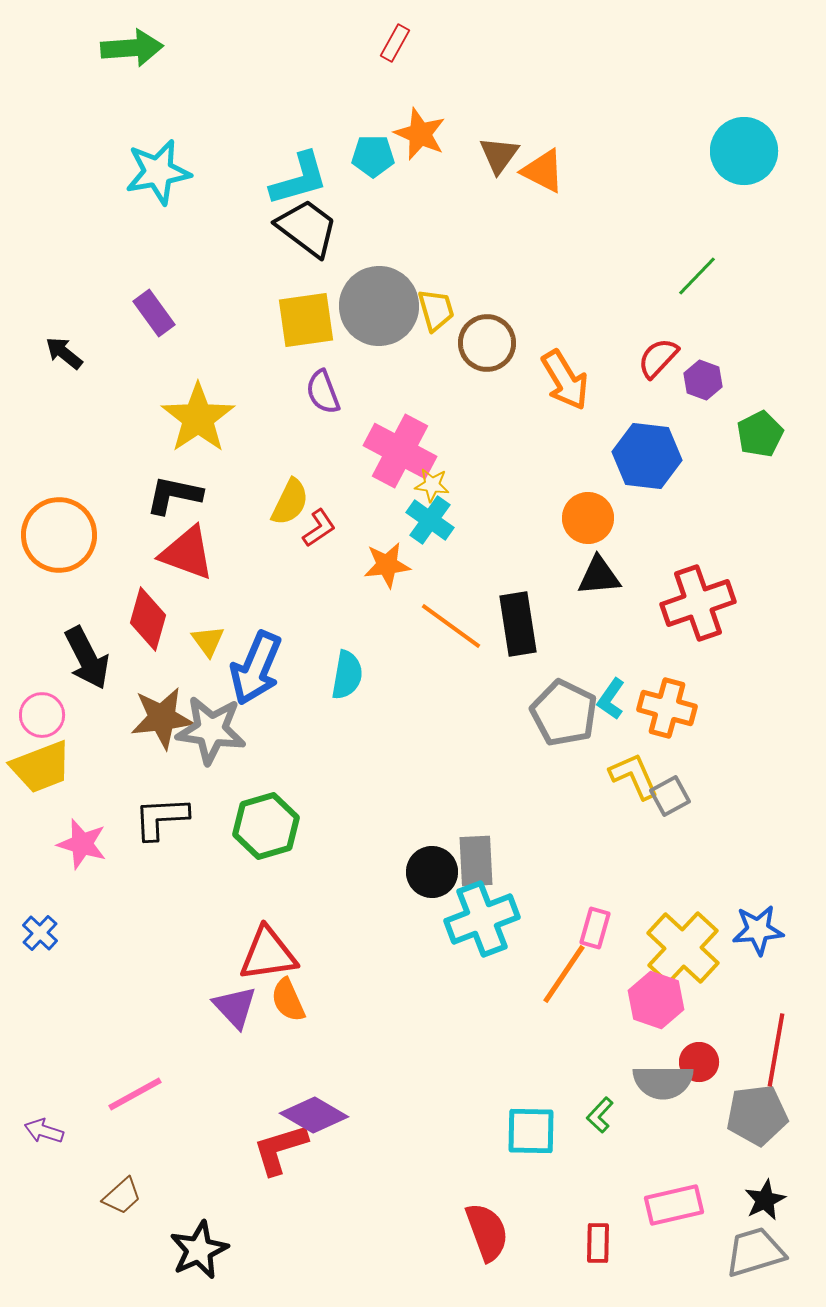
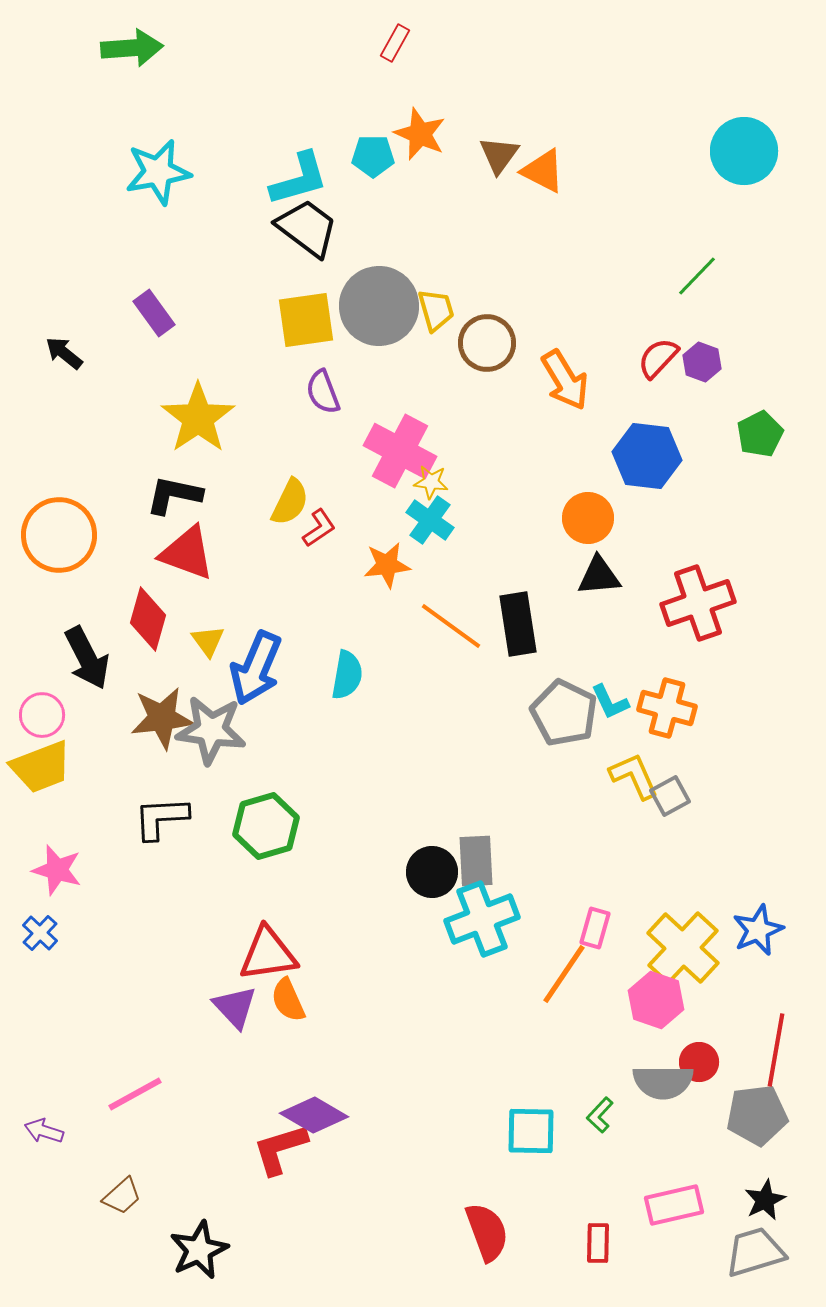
purple hexagon at (703, 380): moved 1 px left, 18 px up
yellow star at (432, 485): moved 1 px left, 3 px up
cyan L-shape at (611, 699): moved 1 px left, 3 px down; rotated 60 degrees counterclockwise
pink star at (82, 844): moved 25 px left, 26 px down
blue star at (758, 930): rotated 18 degrees counterclockwise
